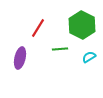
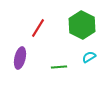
green line: moved 1 px left, 18 px down
